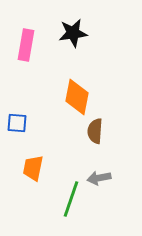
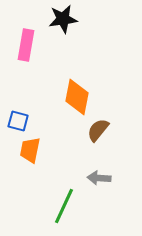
black star: moved 10 px left, 14 px up
blue square: moved 1 px right, 2 px up; rotated 10 degrees clockwise
brown semicircle: moved 3 px right, 1 px up; rotated 35 degrees clockwise
orange trapezoid: moved 3 px left, 18 px up
gray arrow: rotated 15 degrees clockwise
green line: moved 7 px left, 7 px down; rotated 6 degrees clockwise
